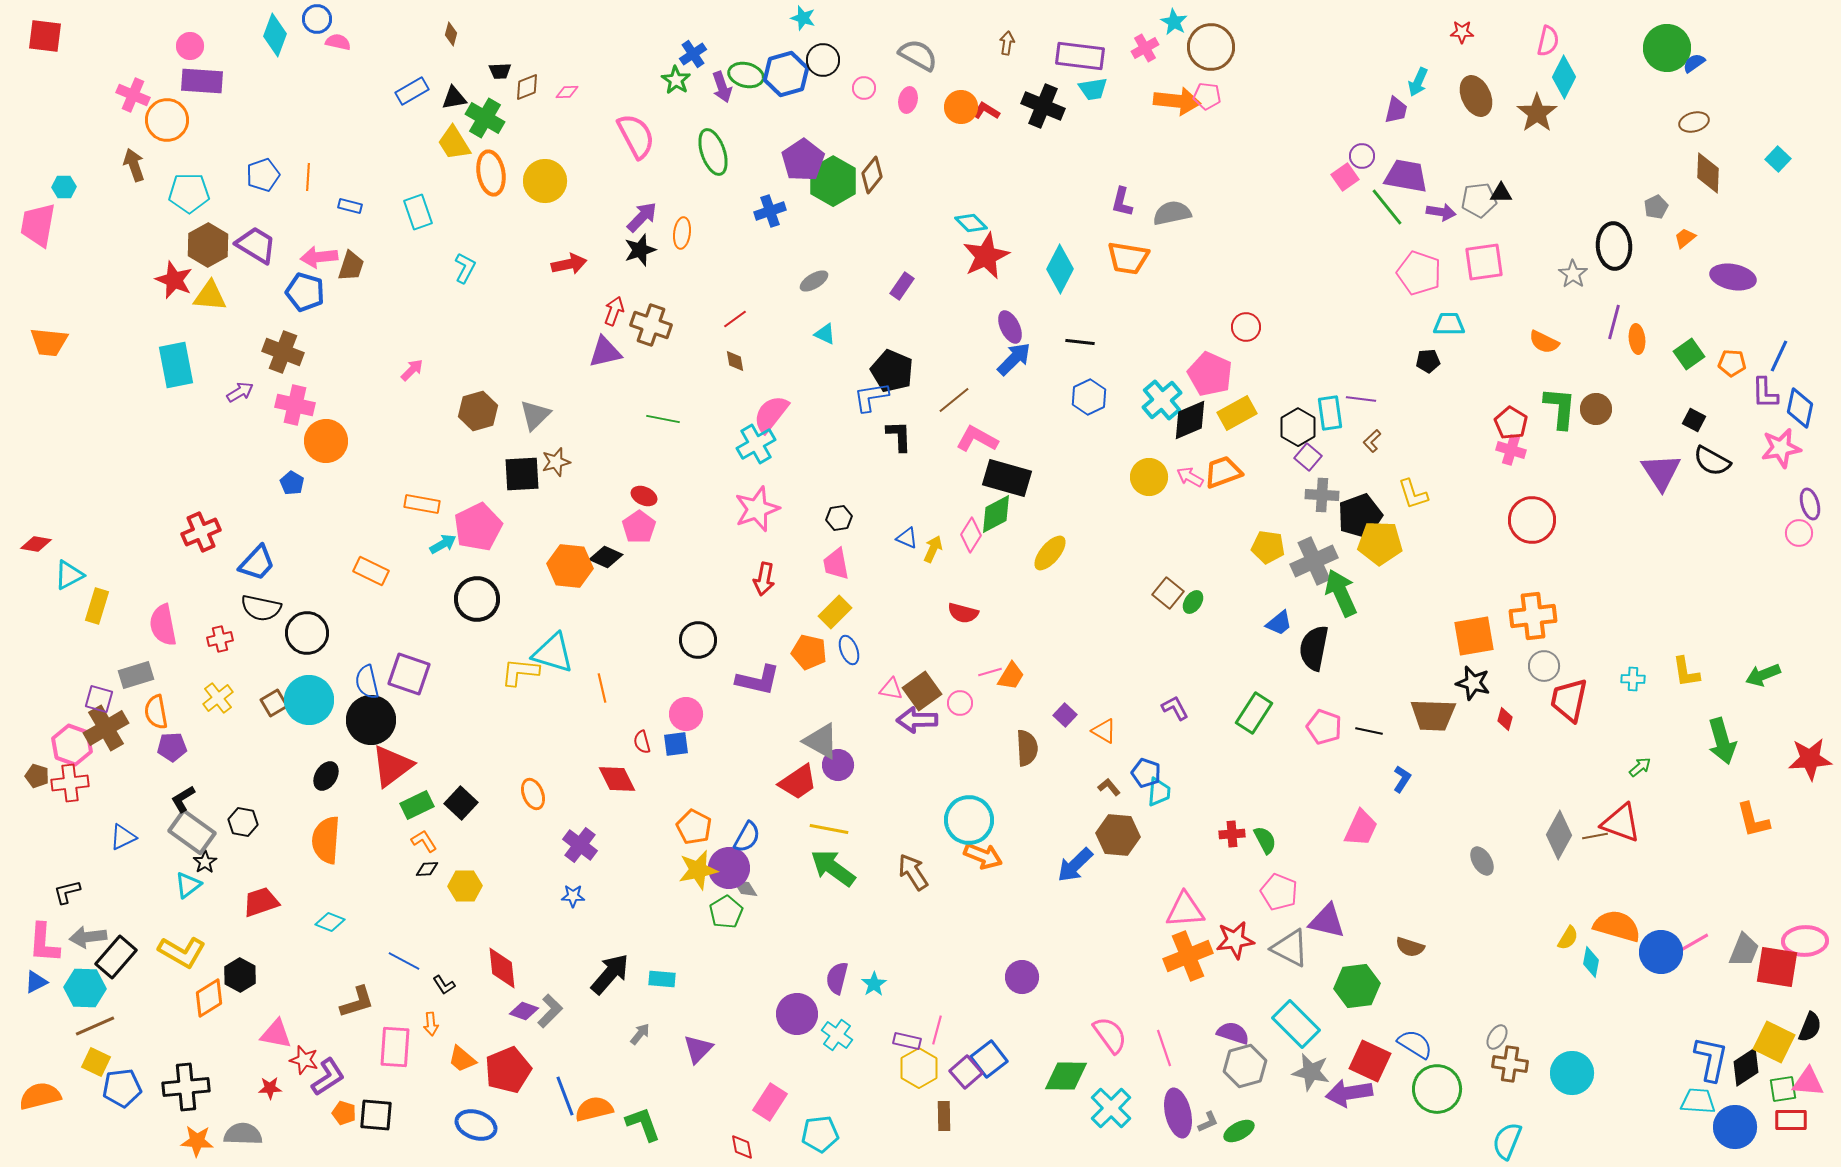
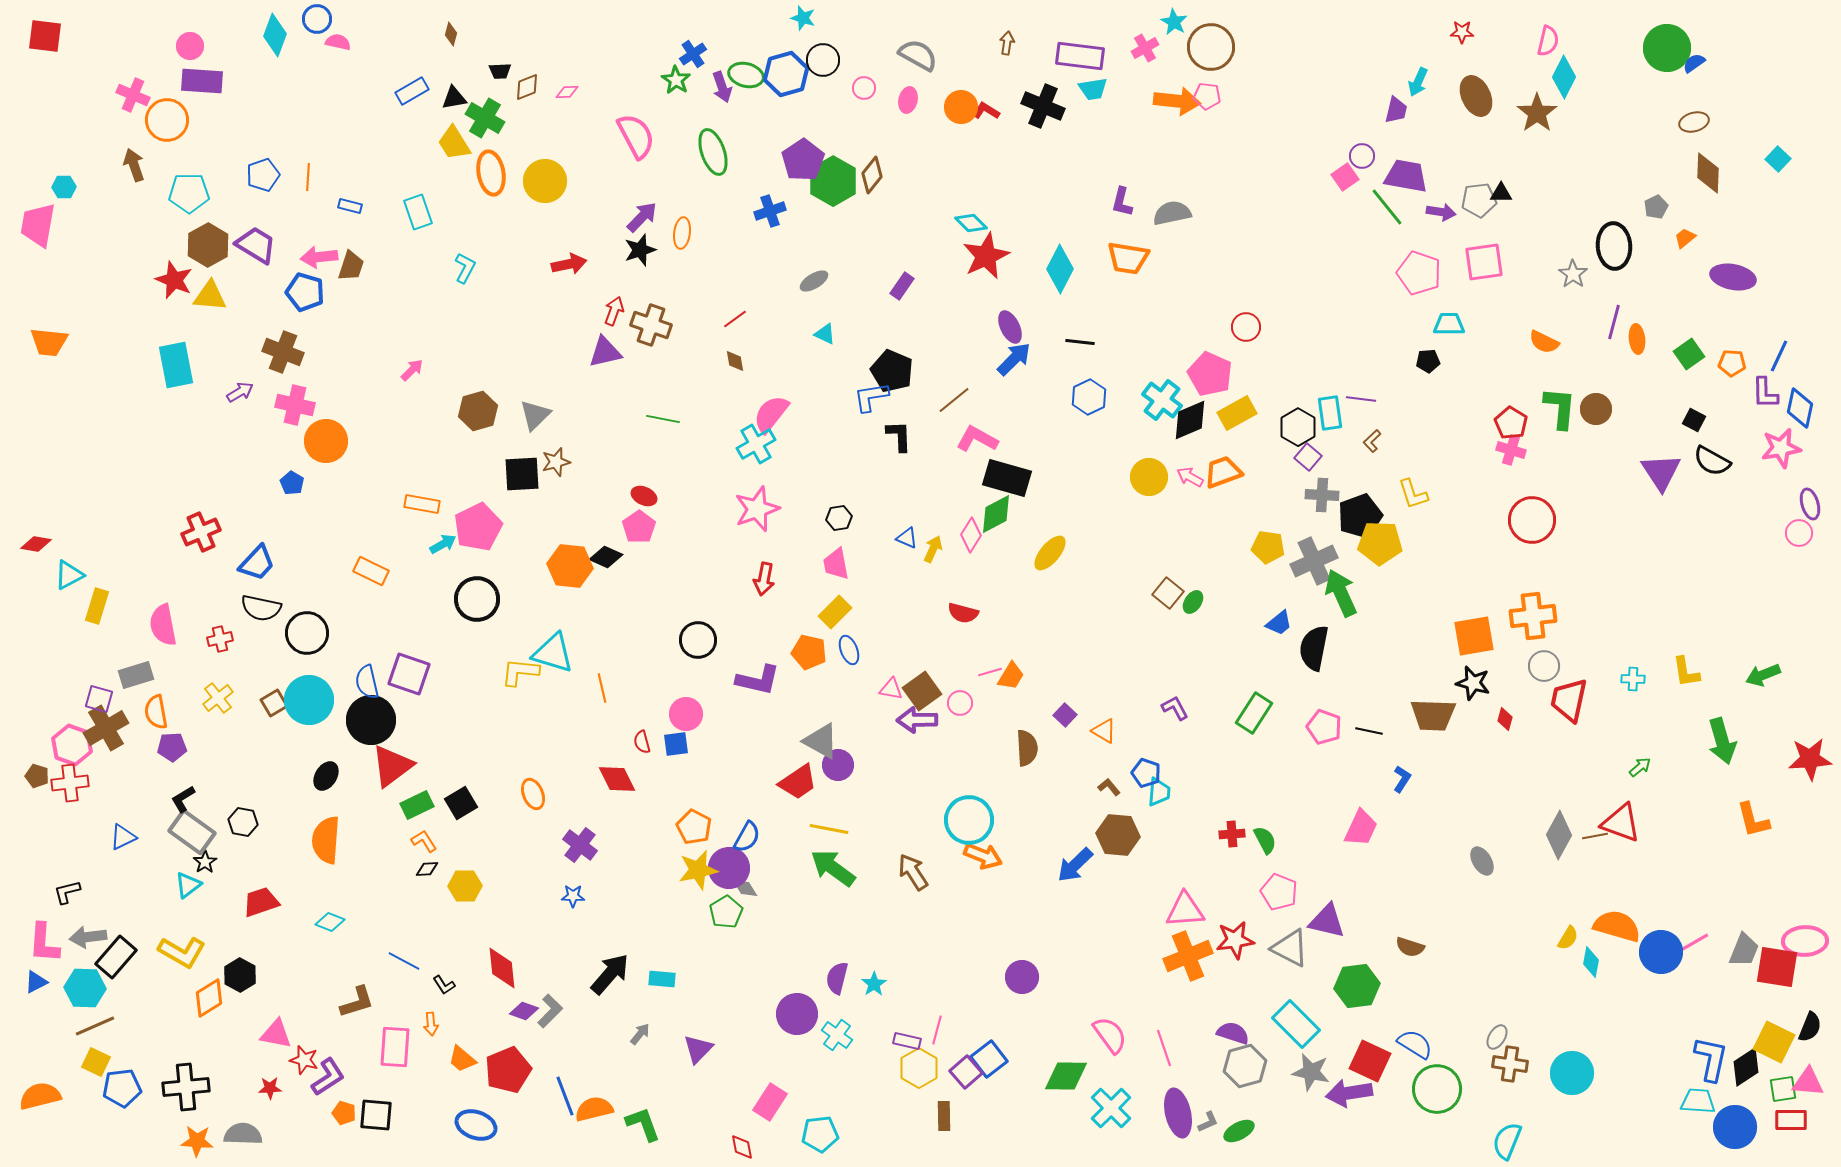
cyan cross at (1162, 400): rotated 12 degrees counterclockwise
black square at (461, 803): rotated 16 degrees clockwise
